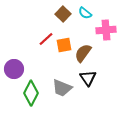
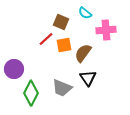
brown square: moved 2 px left, 8 px down; rotated 21 degrees counterclockwise
